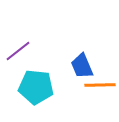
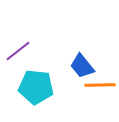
blue trapezoid: rotated 16 degrees counterclockwise
